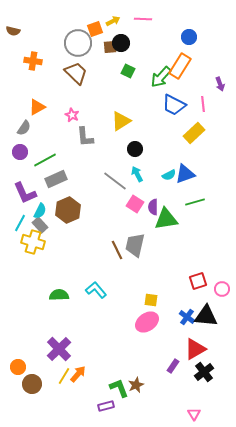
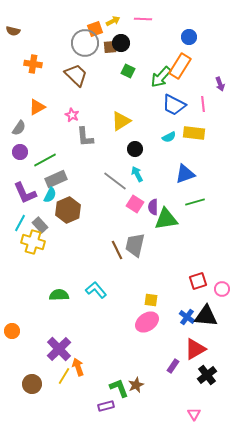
gray circle at (78, 43): moved 7 px right
orange cross at (33, 61): moved 3 px down
brown trapezoid at (76, 73): moved 2 px down
gray semicircle at (24, 128): moved 5 px left
yellow rectangle at (194, 133): rotated 50 degrees clockwise
cyan semicircle at (169, 175): moved 38 px up
cyan semicircle at (40, 211): moved 10 px right, 16 px up
orange circle at (18, 367): moved 6 px left, 36 px up
black cross at (204, 372): moved 3 px right, 3 px down
orange arrow at (78, 374): moved 7 px up; rotated 60 degrees counterclockwise
